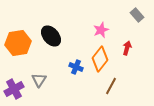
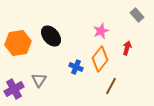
pink star: moved 1 px down
